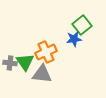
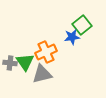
blue star: moved 2 px left, 2 px up
gray triangle: rotated 20 degrees counterclockwise
